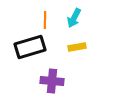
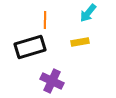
cyan arrow: moved 14 px right, 5 px up; rotated 12 degrees clockwise
yellow rectangle: moved 3 px right, 5 px up
purple cross: rotated 20 degrees clockwise
